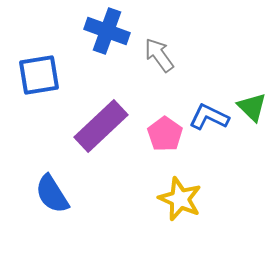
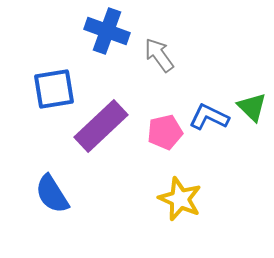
blue square: moved 15 px right, 14 px down
pink pentagon: moved 2 px up; rotated 24 degrees clockwise
